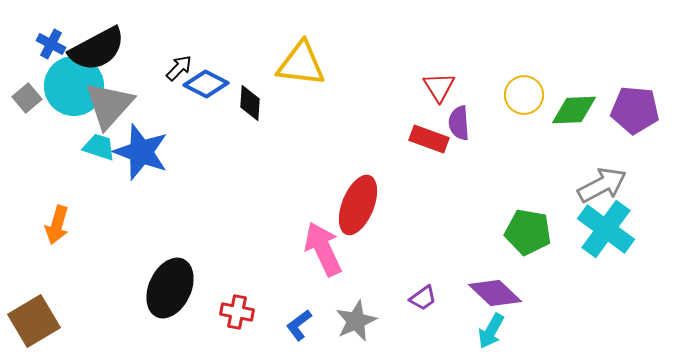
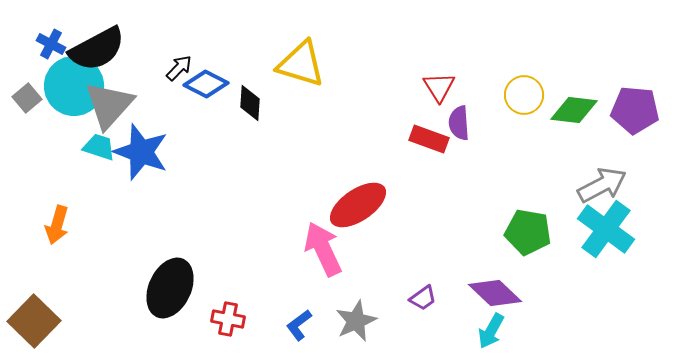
yellow triangle: rotated 10 degrees clockwise
green diamond: rotated 9 degrees clockwise
red ellipse: rotated 34 degrees clockwise
red cross: moved 9 px left, 7 px down
brown square: rotated 15 degrees counterclockwise
